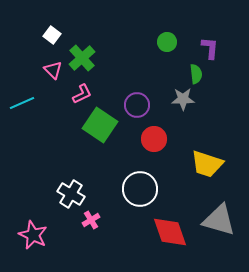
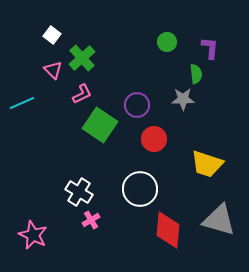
white cross: moved 8 px right, 2 px up
red diamond: moved 2 px left, 2 px up; rotated 24 degrees clockwise
